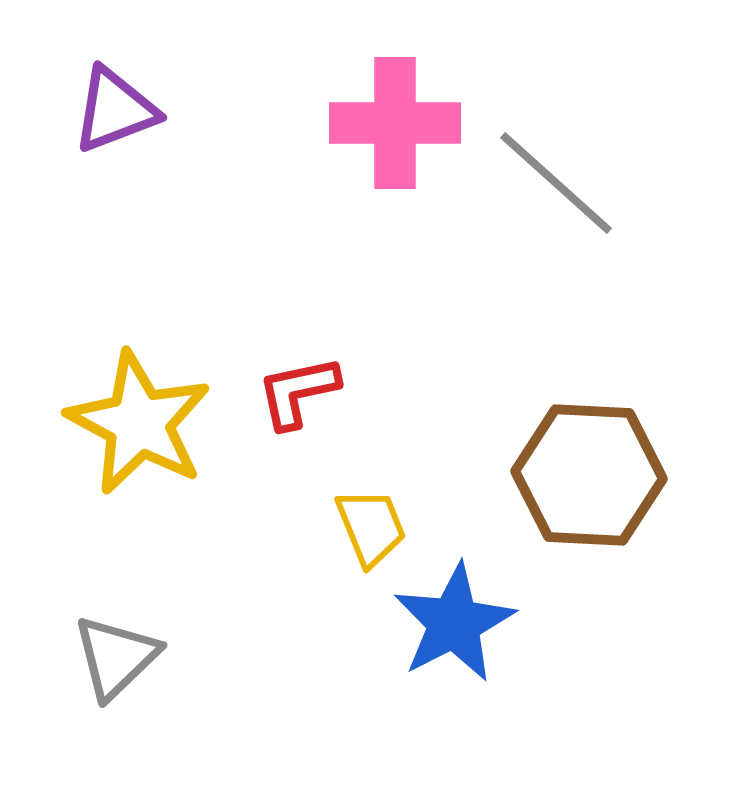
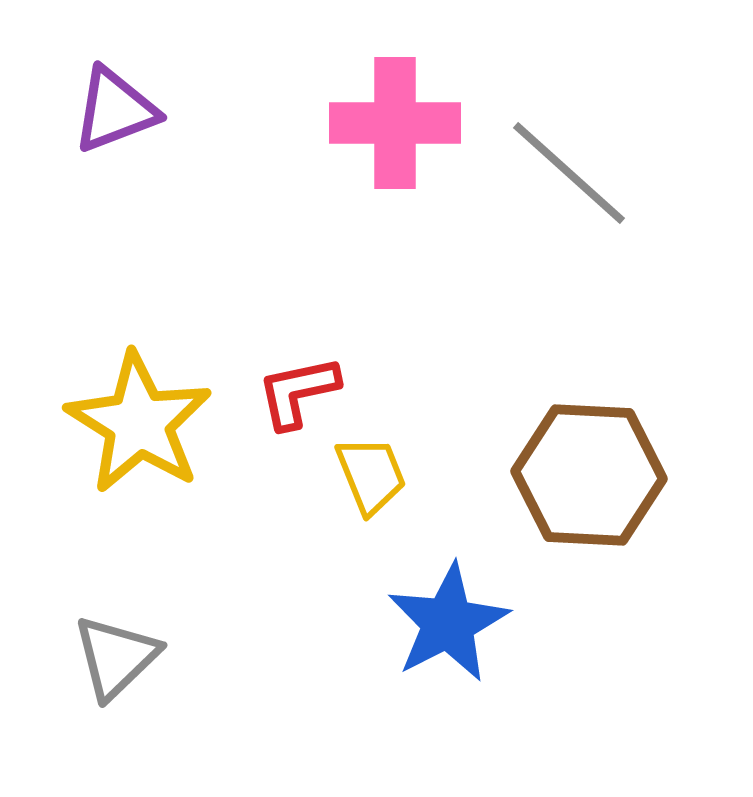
gray line: moved 13 px right, 10 px up
yellow star: rotated 4 degrees clockwise
yellow trapezoid: moved 52 px up
blue star: moved 6 px left
